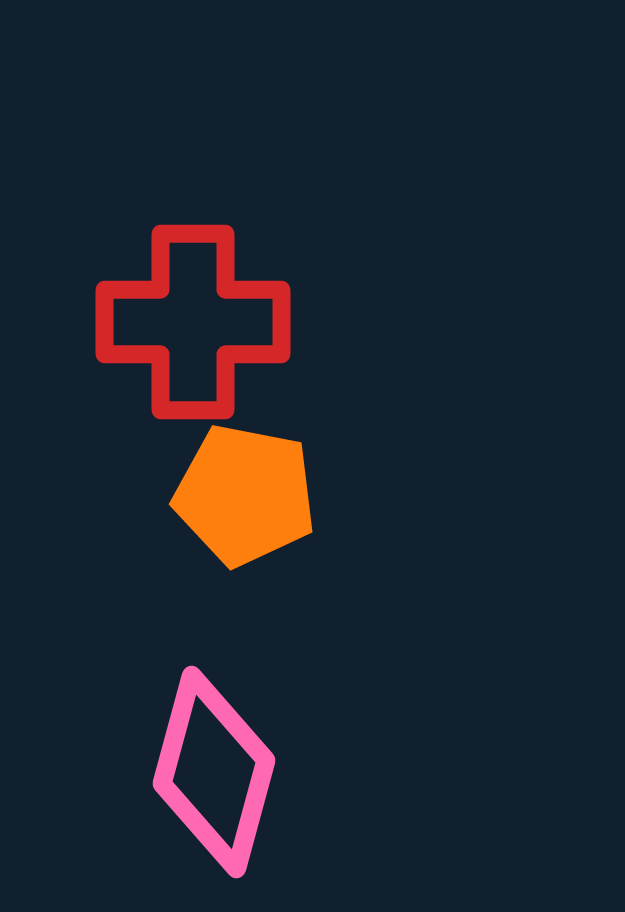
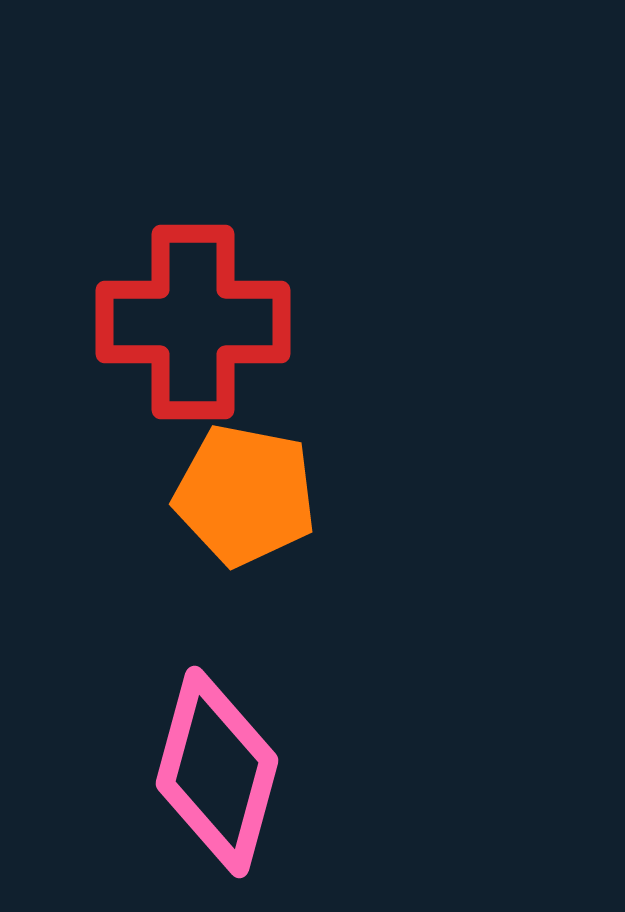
pink diamond: moved 3 px right
